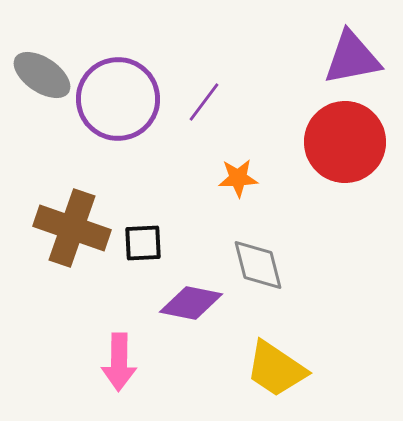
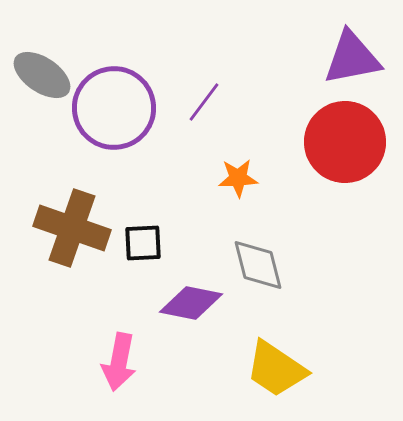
purple circle: moved 4 px left, 9 px down
pink arrow: rotated 10 degrees clockwise
